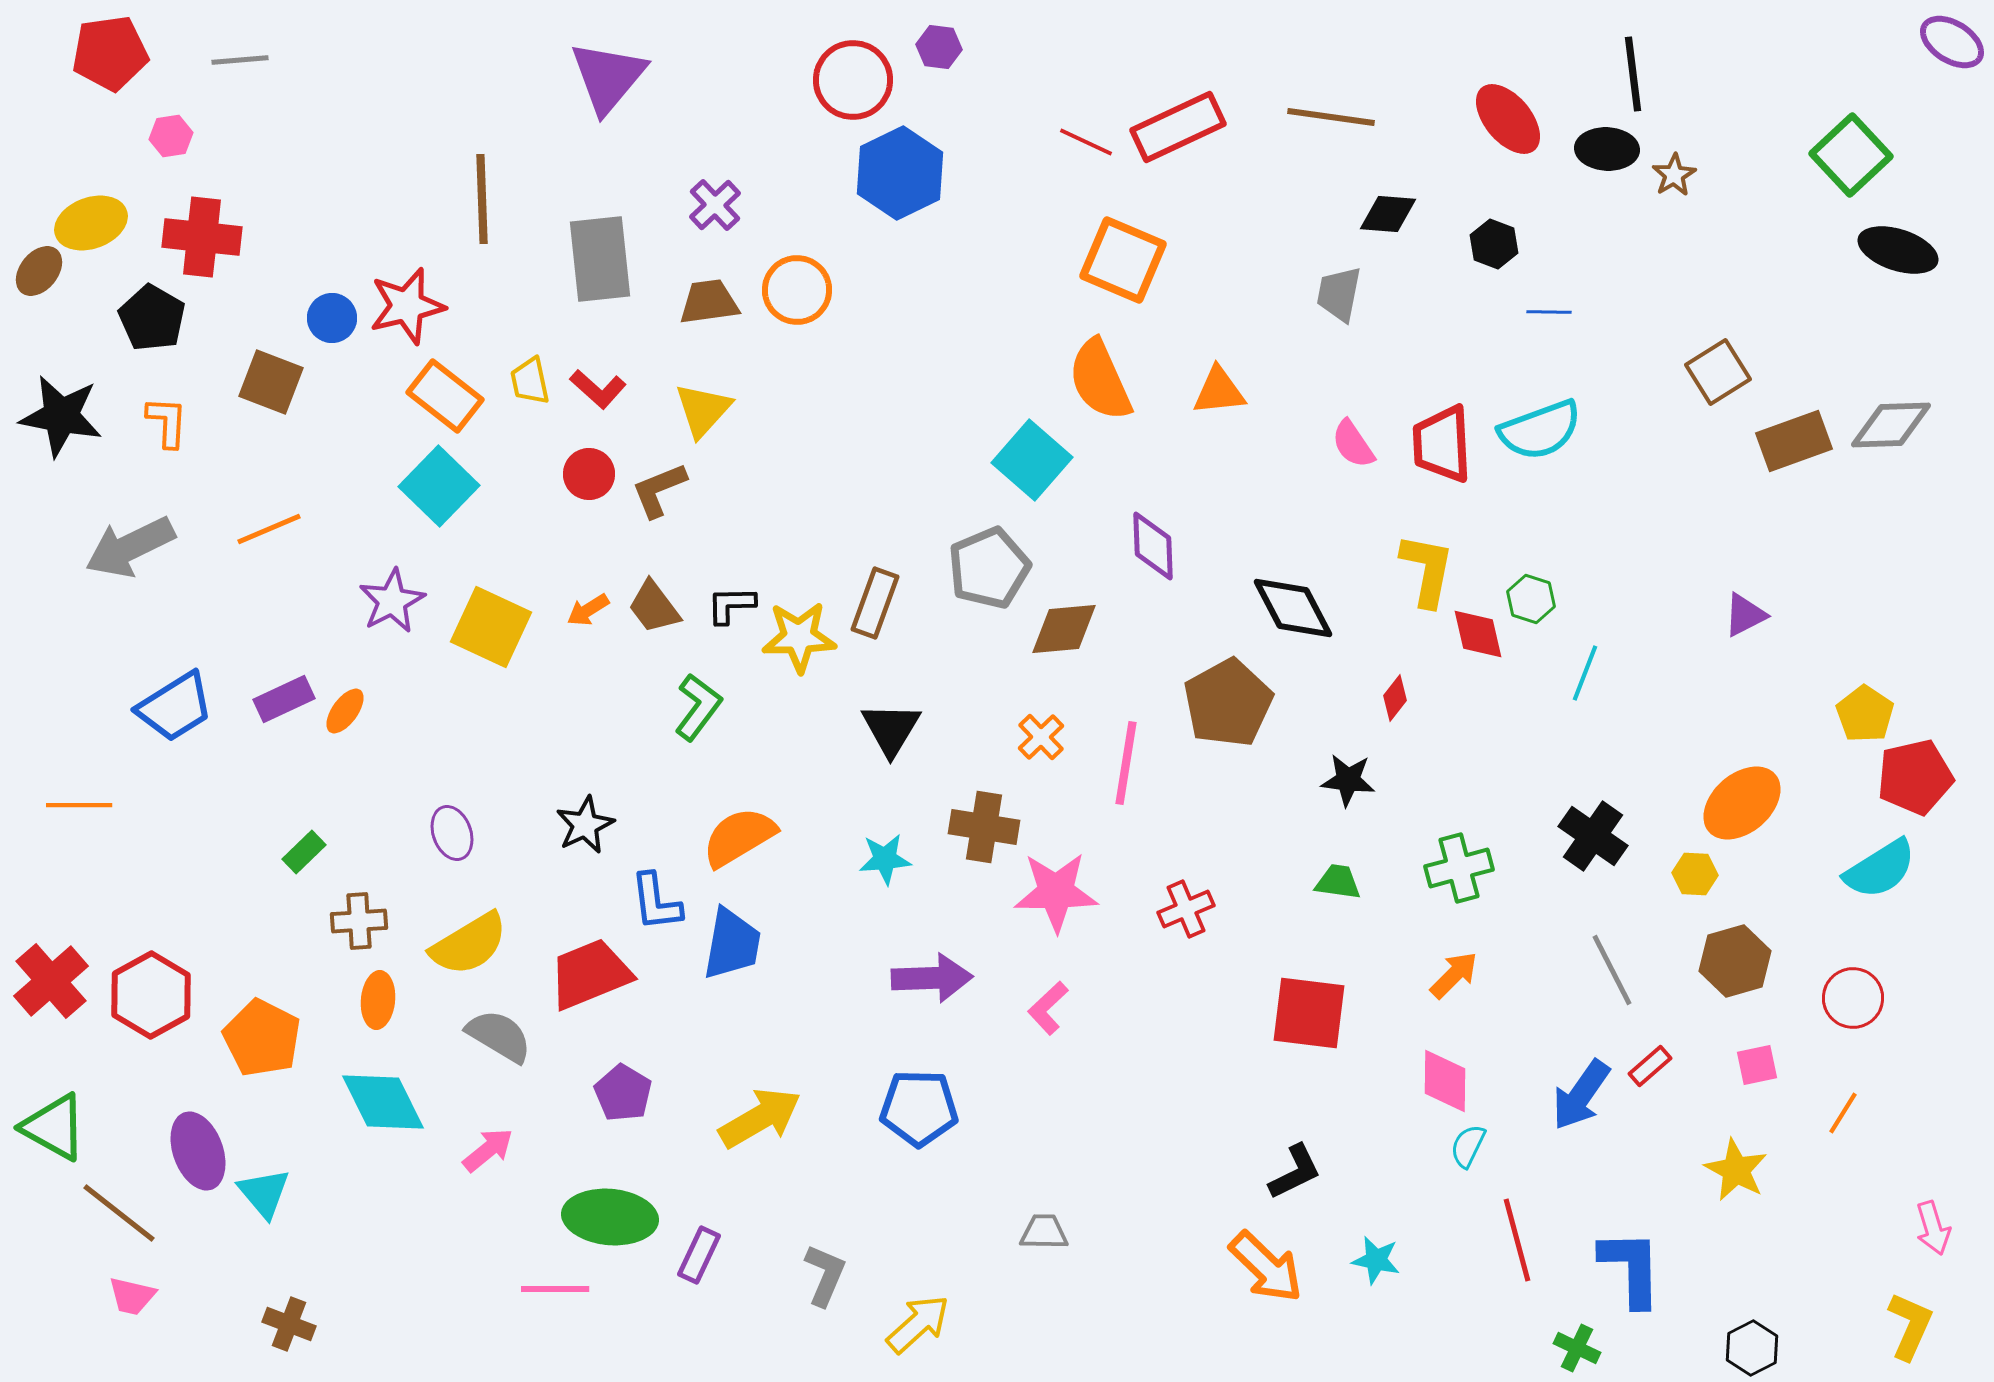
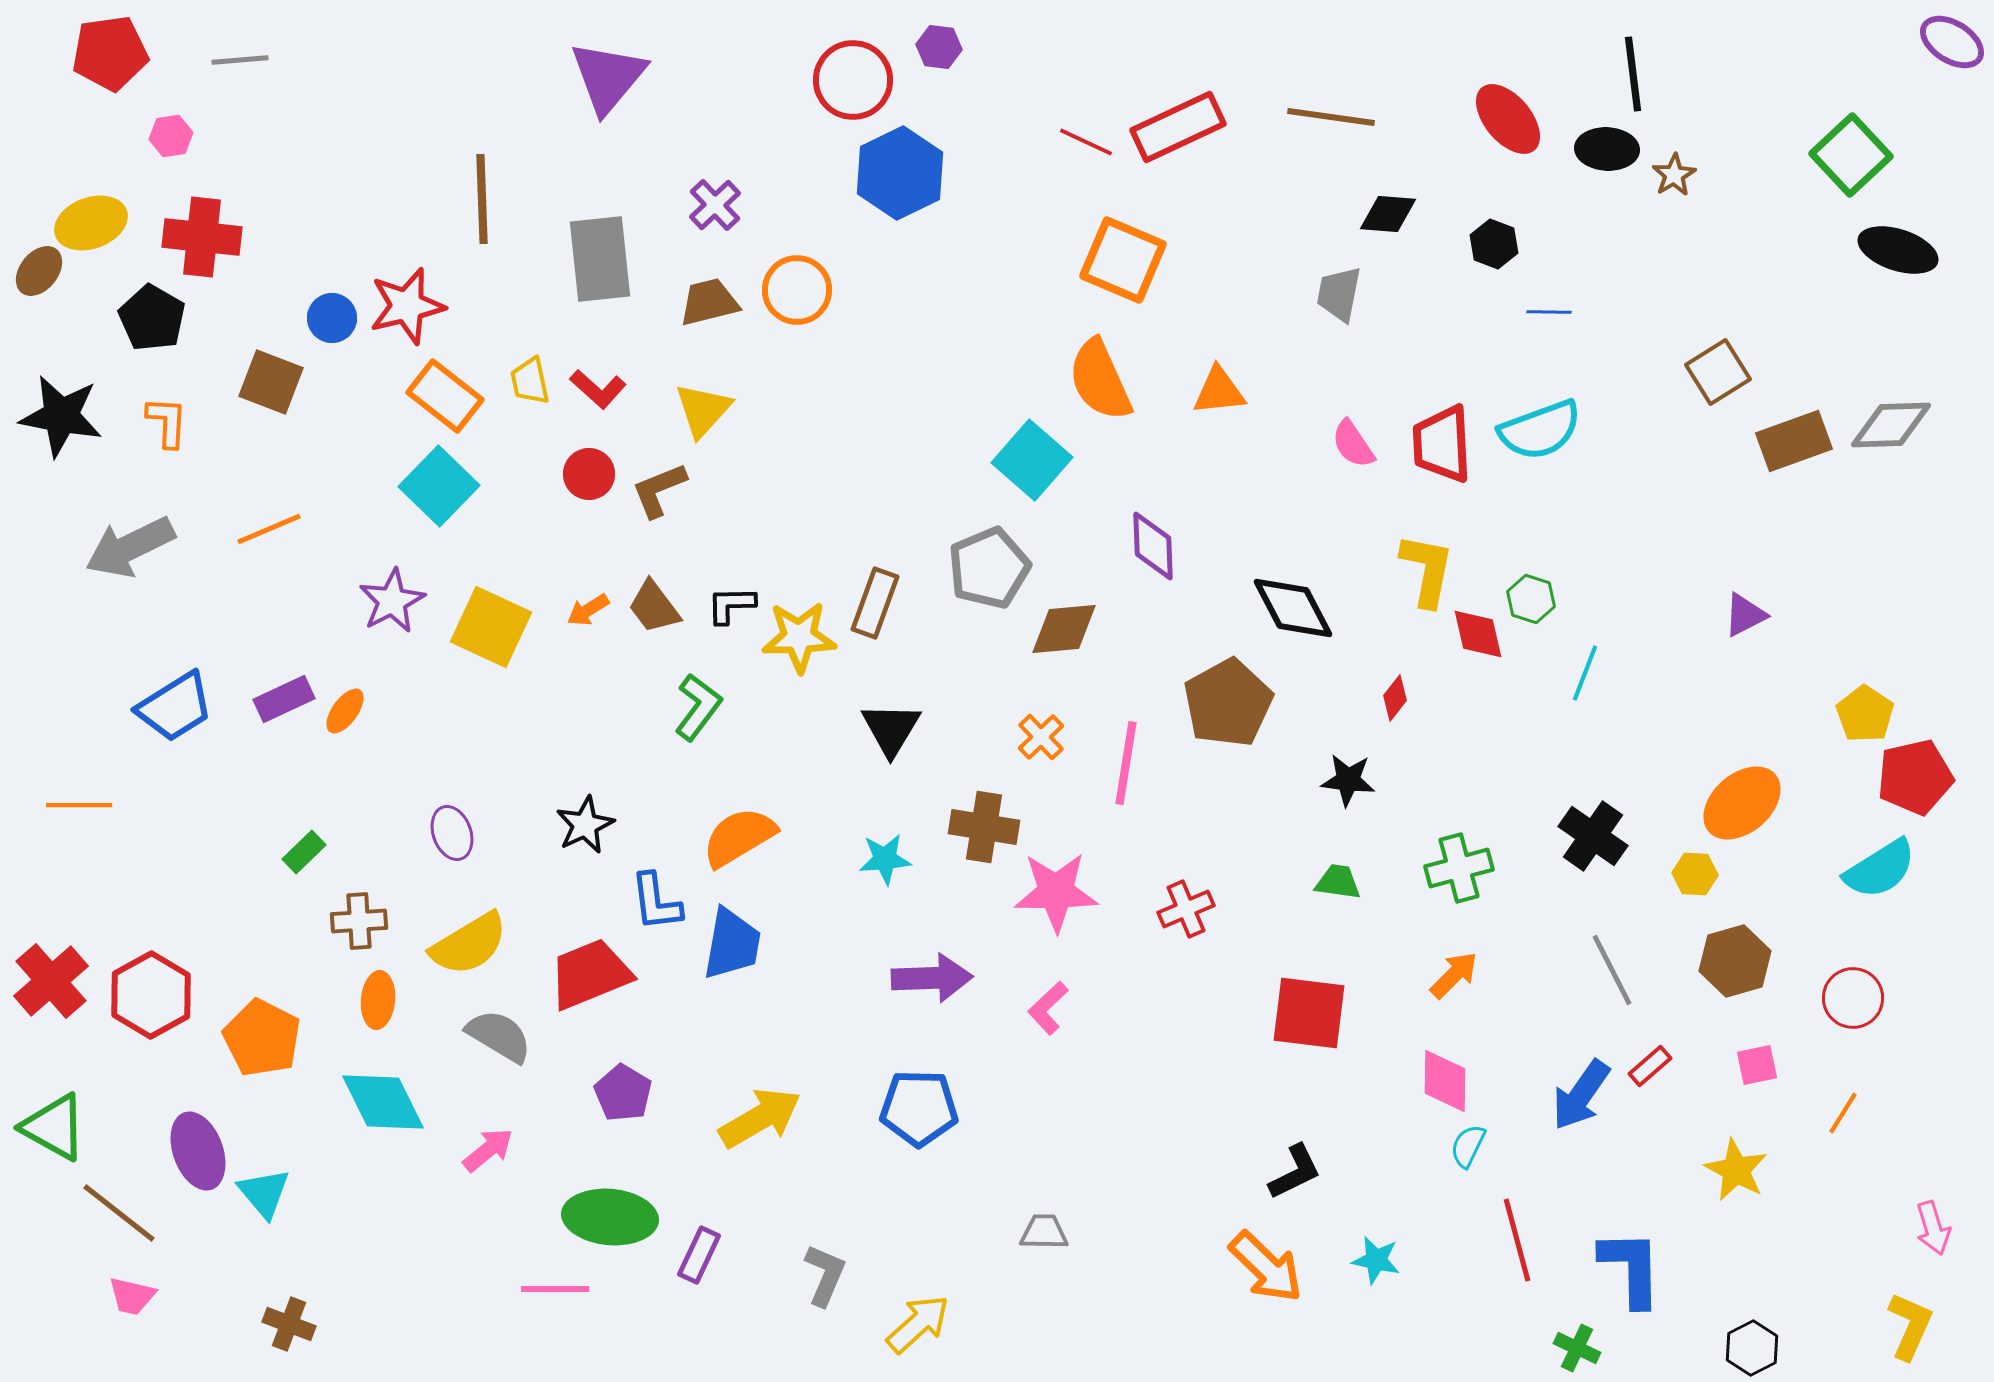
brown trapezoid at (709, 302): rotated 6 degrees counterclockwise
